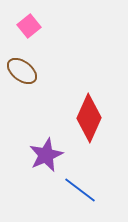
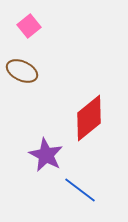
brown ellipse: rotated 12 degrees counterclockwise
red diamond: rotated 27 degrees clockwise
purple star: rotated 20 degrees counterclockwise
